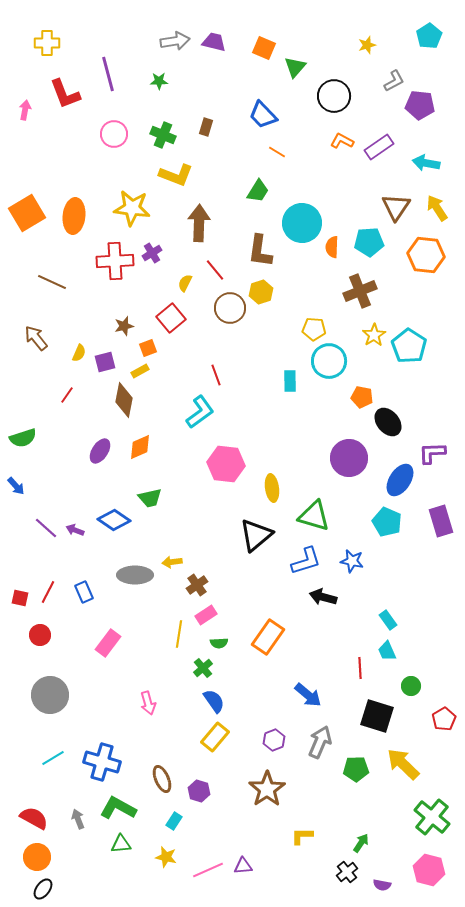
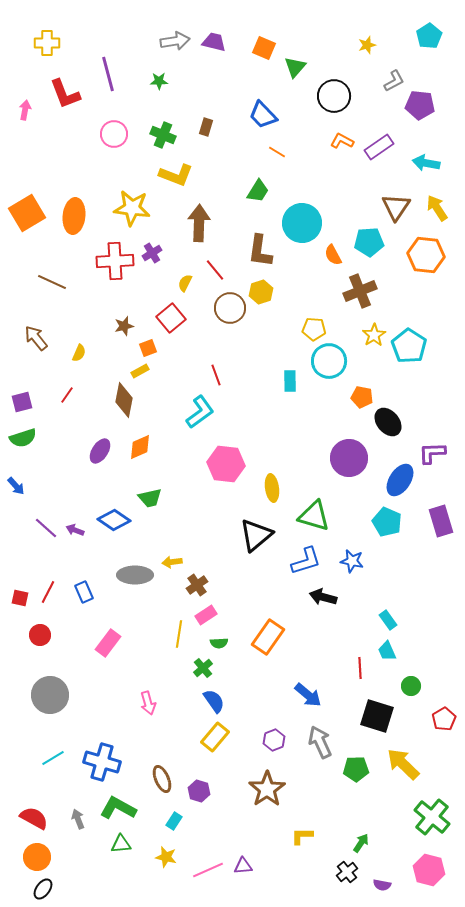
orange semicircle at (332, 247): moved 1 px right, 8 px down; rotated 30 degrees counterclockwise
purple square at (105, 362): moved 83 px left, 40 px down
gray arrow at (320, 742): rotated 48 degrees counterclockwise
